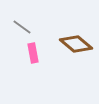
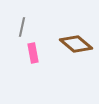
gray line: rotated 66 degrees clockwise
